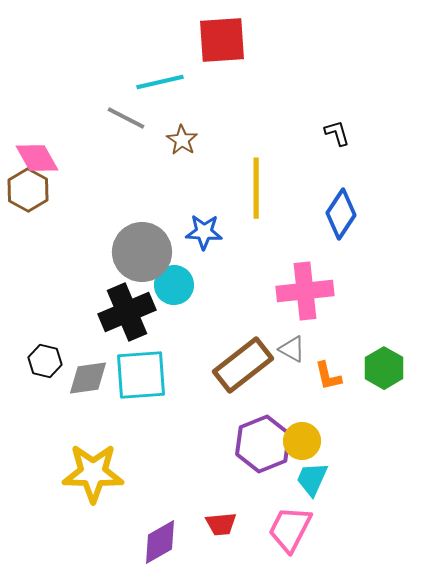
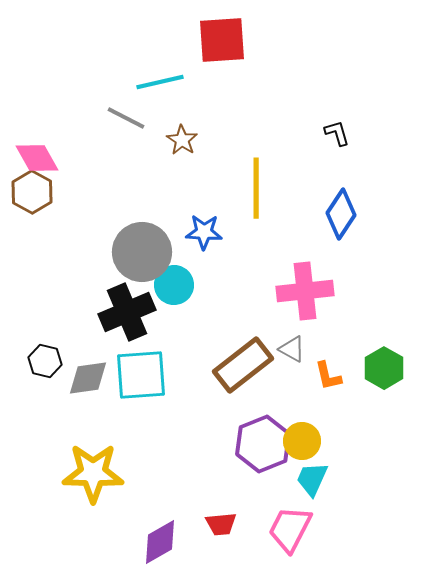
brown hexagon: moved 4 px right, 2 px down
